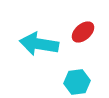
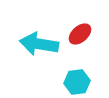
red ellipse: moved 3 px left, 2 px down
